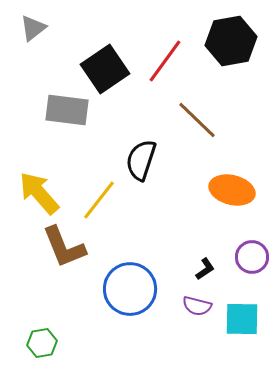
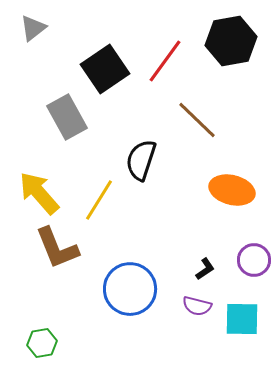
gray rectangle: moved 7 px down; rotated 54 degrees clockwise
yellow line: rotated 6 degrees counterclockwise
brown L-shape: moved 7 px left, 1 px down
purple circle: moved 2 px right, 3 px down
